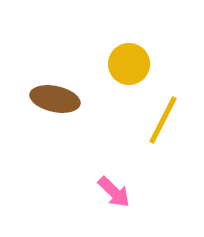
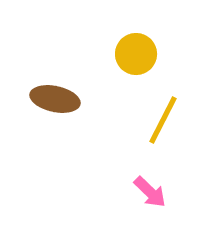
yellow circle: moved 7 px right, 10 px up
pink arrow: moved 36 px right
